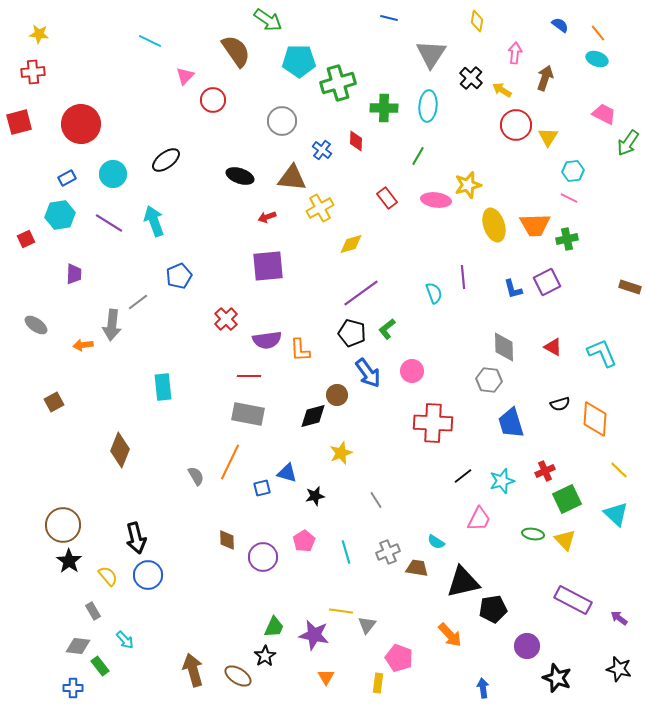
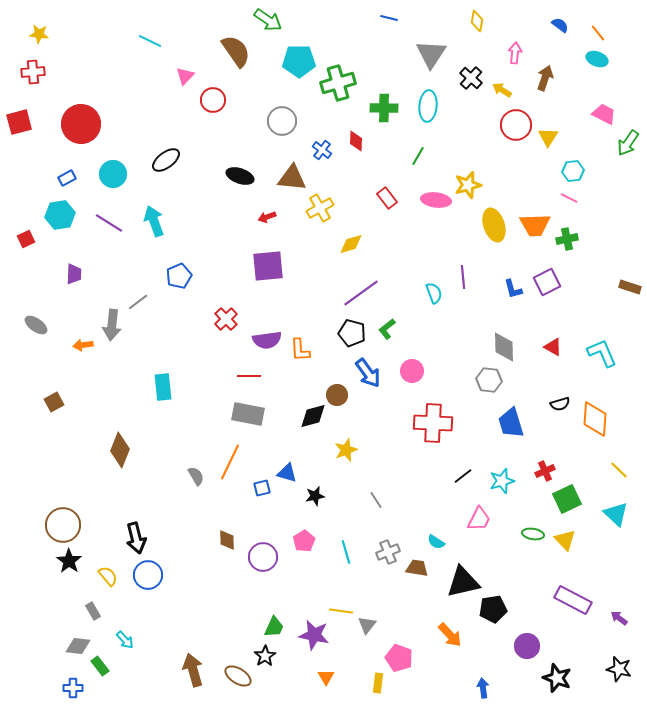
yellow star at (341, 453): moved 5 px right, 3 px up
